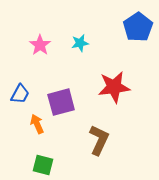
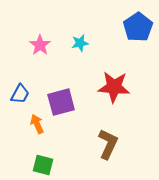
red star: rotated 12 degrees clockwise
brown L-shape: moved 9 px right, 4 px down
